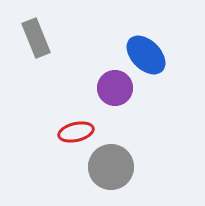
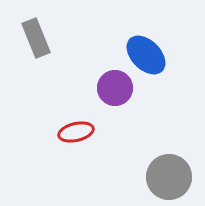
gray circle: moved 58 px right, 10 px down
